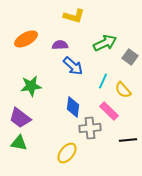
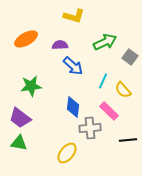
green arrow: moved 1 px up
